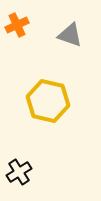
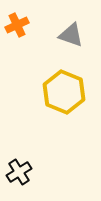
gray triangle: moved 1 px right
yellow hexagon: moved 16 px right, 9 px up; rotated 9 degrees clockwise
